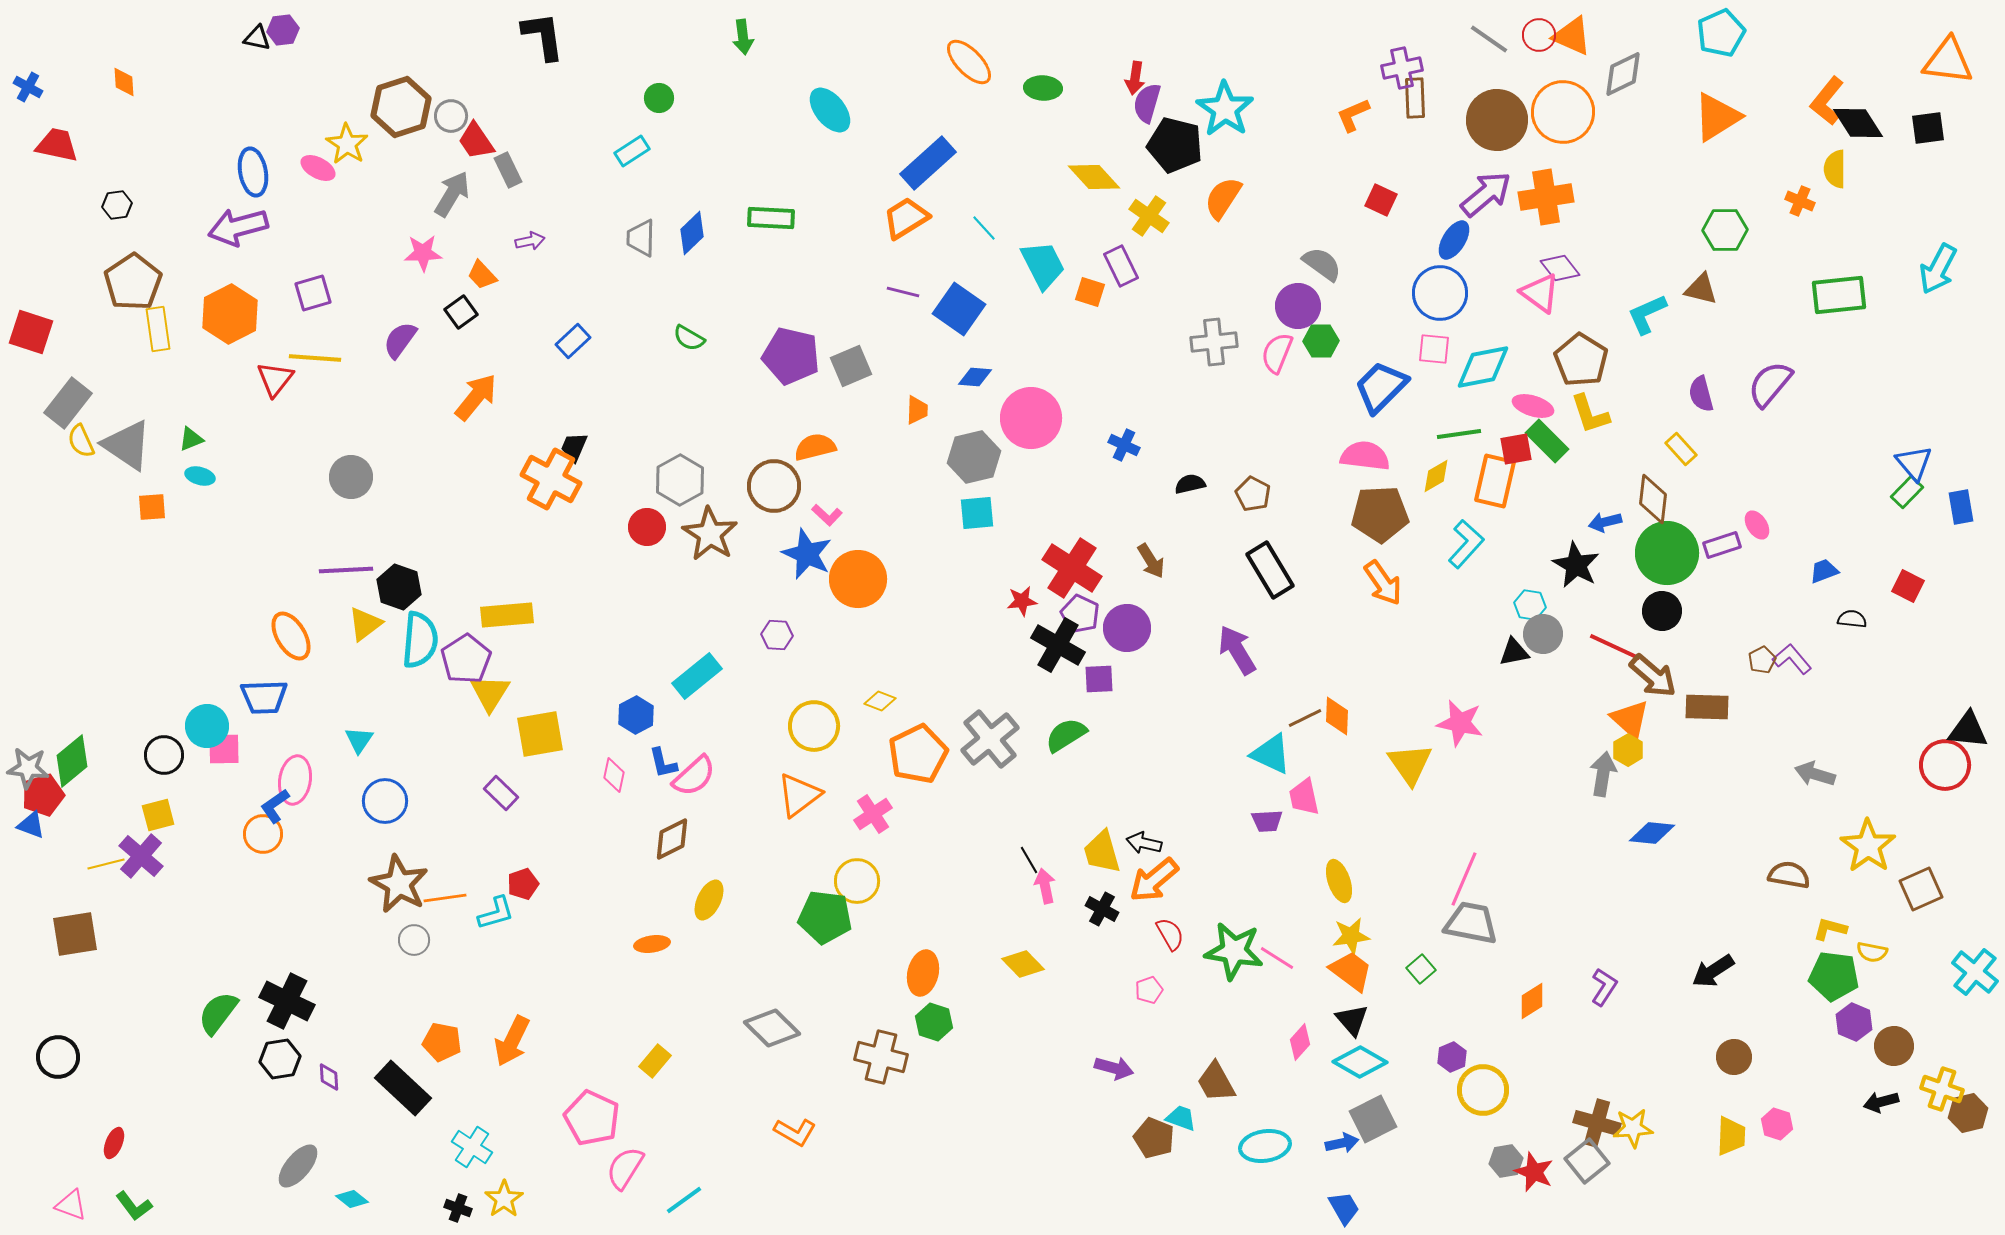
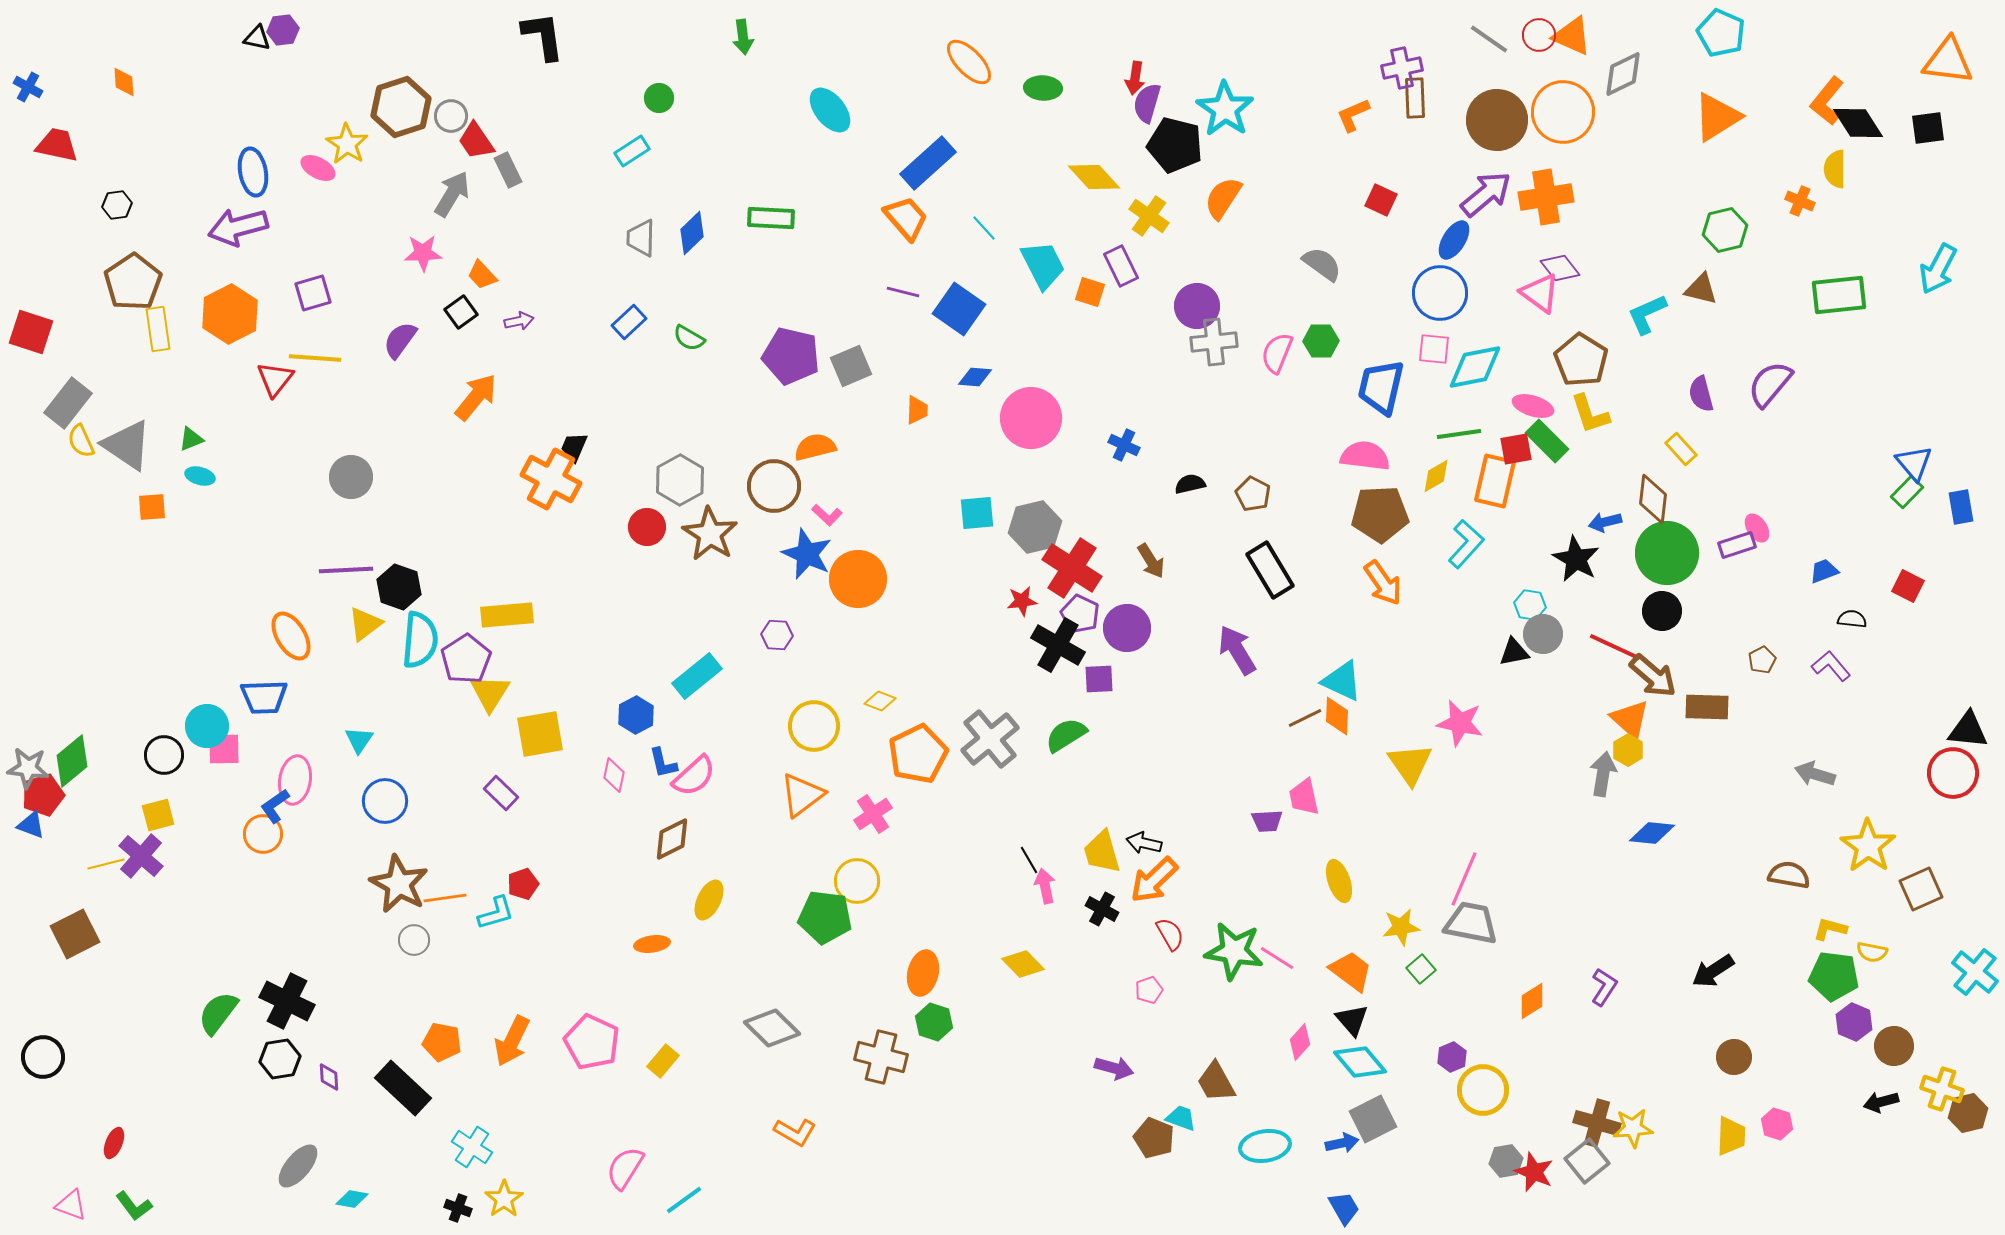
cyan pentagon at (1721, 33): rotated 24 degrees counterclockwise
orange trapezoid at (906, 218): rotated 81 degrees clockwise
green hexagon at (1725, 230): rotated 12 degrees counterclockwise
purple arrow at (530, 241): moved 11 px left, 80 px down
purple circle at (1298, 306): moved 101 px left
blue rectangle at (573, 341): moved 56 px right, 19 px up
cyan diamond at (1483, 367): moved 8 px left
blue trapezoid at (1381, 387): rotated 32 degrees counterclockwise
gray hexagon at (974, 457): moved 61 px right, 70 px down
pink ellipse at (1757, 525): moved 3 px down
purple rectangle at (1722, 545): moved 15 px right
black star at (1576, 565): moved 6 px up
purple L-shape at (1792, 659): moved 39 px right, 7 px down
cyan triangle at (1271, 754): moved 71 px right, 73 px up
red circle at (1945, 765): moved 8 px right, 8 px down
orange triangle at (799, 795): moved 3 px right
orange arrow at (1154, 880): rotated 4 degrees counterclockwise
brown square at (75, 934): rotated 18 degrees counterclockwise
yellow star at (1351, 936): moved 50 px right, 9 px up
black circle at (58, 1057): moved 15 px left
yellow rectangle at (655, 1061): moved 8 px right
cyan diamond at (1360, 1062): rotated 20 degrees clockwise
pink pentagon at (592, 1118): moved 76 px up
cyan diamond at (352, 1199): rotated 28 degrees counterclockwise
